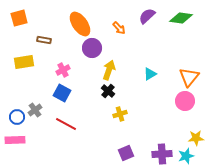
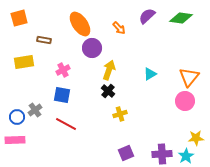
blue square: moved 2 px down; rotated 18 degrees counterclockwise
cyan star: rotated 14 degrees counterclockwise
